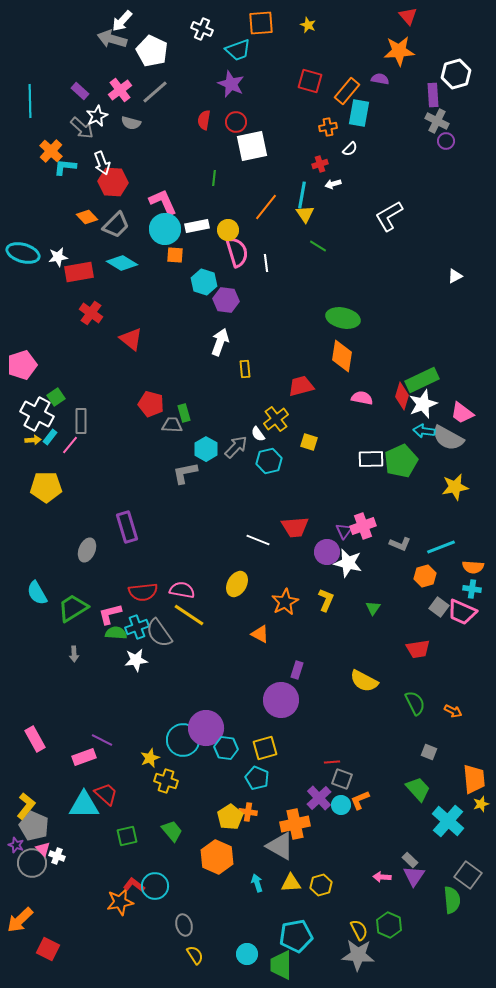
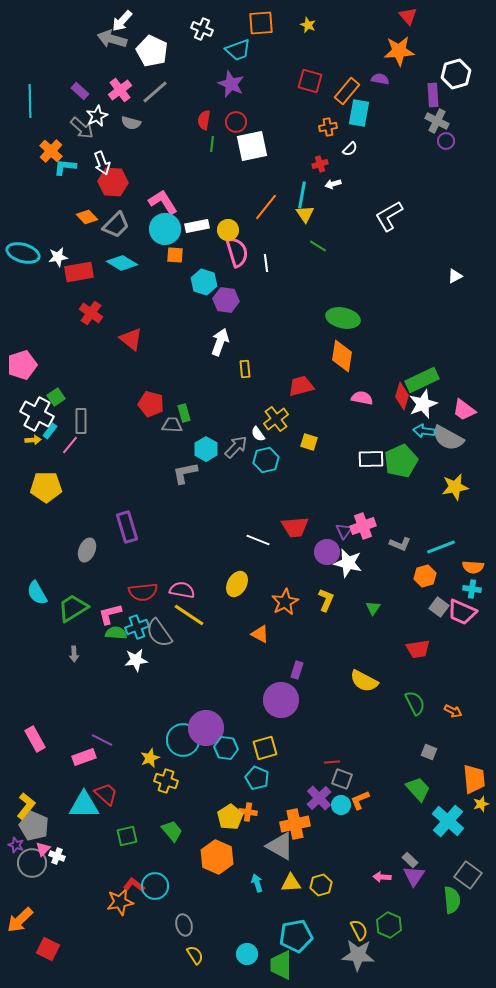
green line at (214, 178): moved 2 px left, 34 px up
pink L-shape at (163, 202): rotated 8 degrees counterclockwise
pink trapezoid at (462, 413): moved 2 px right, 3 px up
cyan rectangle at (50, 437): moved 6 px up
cyan hexagon at (269, 461): moved 3 px left, 1 px up
pink triangle at (43, 849): rotated 28 degrees clockwise
